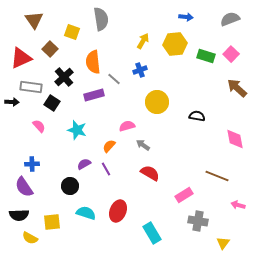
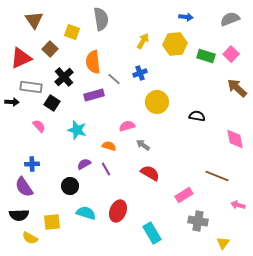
blue cross at (140, 70): moved 3 px down
orange semicircle at (109, 146): rotated 64 degrees clockwise
